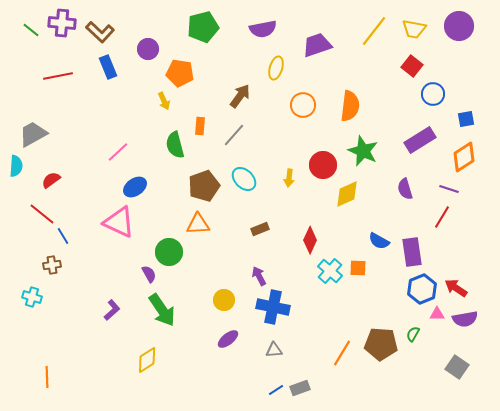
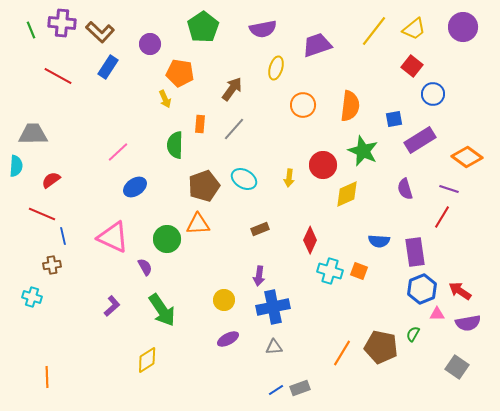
purple circle at (459, 26): moved 4 px right, 1 px down
green pentagon at (203, 27): rotated 20 degrees counterclockwise
yellow trapezoid at (414, 29): rotated 50 degrees counterclockwise
green line at (31, 30): rotated 30 degrees clockwise
purple circle at (148, 49): moved 2 px right, 5 px up
blue rectangle at (108, 67): rotated 55 degrees clockwise
red line at (58, 76): rotated 40 degrees clockwise
brown arrow at (240, 96): moved 8 px left, 7 px up
yellow arrow at (164, 101): moved 1 px right, 2 px up
blue square at (466, 119): moved 72 px left
orange rectangle at (200, 126): moved 2 px up
gray trapezoid at (33, 134): rotated 28 degrees clockwise
gray line at (234, 135): moved 6 px up
green semicircle at (175, 145): rotated 16 degrees clockwise
orange diamond at (464, 157): moved 3 px right; rotated 68 degrees clockwise
cyan ellipse at (244, 179): rotated 15 degrees counterclockwise
red line at (42, 214): rotated 16 degrees counterclockwise
pink triangle at (119, 222): moved 6 px left, 15 px down
blue line at (63, 236): rotated 18 degrees clockwise
blue semicircle at (379, 241): rotated 25 degrees counterclockwise
green circle at (169, 252): moved 2 px left, 13 px up
purple rectangle at (412, 252): moved 3 px right
orange square at (358, 268): moved 1 px right, 3 px down; rotated 18 degrees clockwise
cyan cross at (330, 271): rotated 25 degrees counterclockwise
purple semicircle at (149, 274): moved 4 px left, 7 px up
purple arrow at (259, 276): rotated 144 degrees counterclockwise
red arrow at (456, 288): moved 4 px right, 3 px down
blue cross at (273, 307): rotated 24 degrees counterclockwise
purple L-shape at (112, 310): moved 4 px up
purple semicircle at (465, 319): moved 3 px right, 4 px down
purple ellipse at (228, 339): rotated 10 degrees clockwise
brown pentagon at (381, 344): moved 3 px down; rotated 8 degrees clockwise
gray triangle at (274, 350): moved 3 px up
